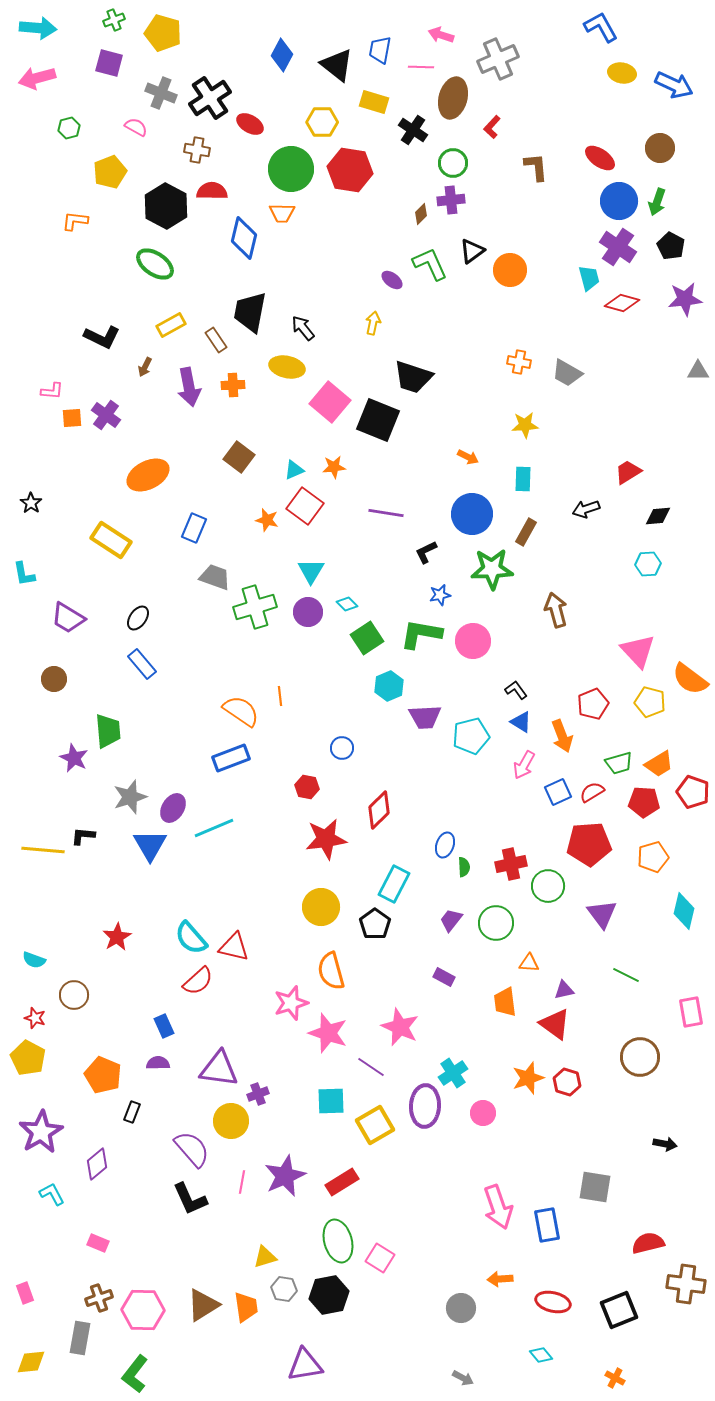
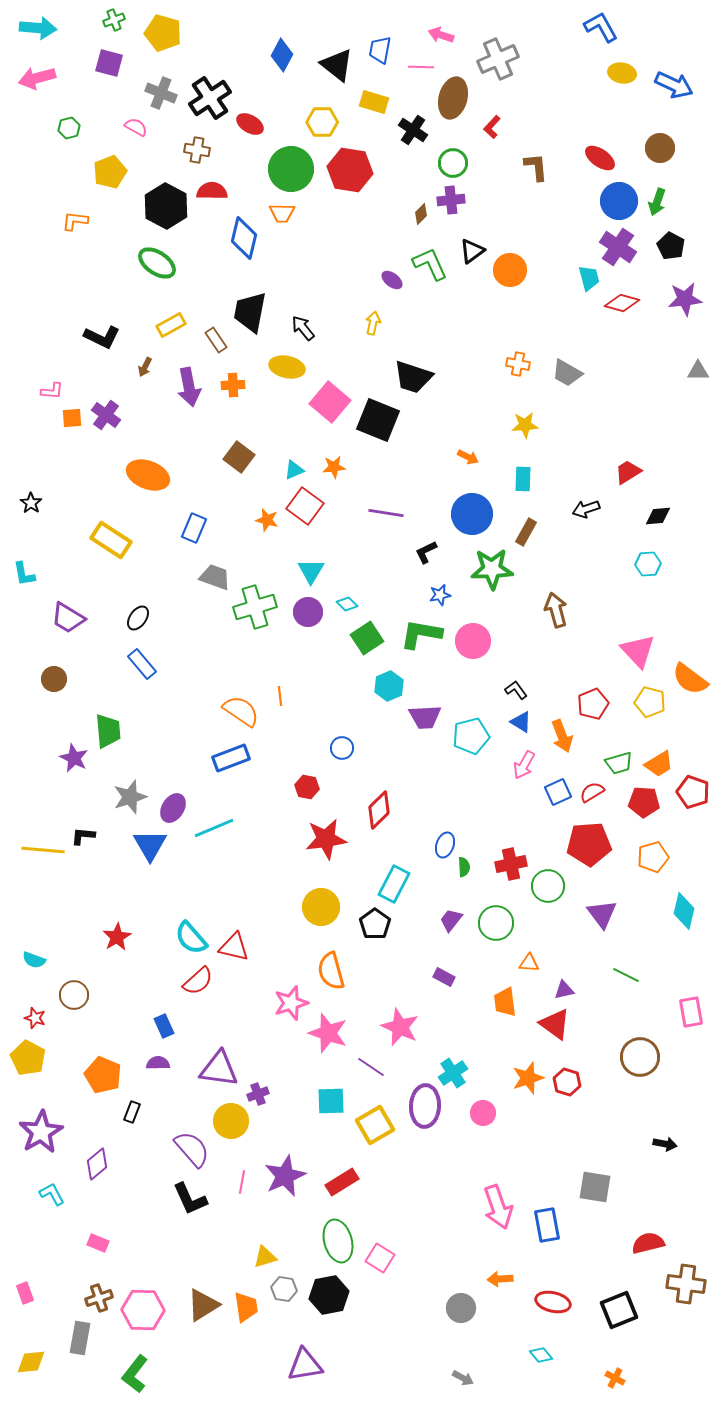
green ellipse at (155, 264): moved 2 px right, 1 px up
orange cross at (519, 362): moved 1 px left, 2 px down
orange ellipse at (148, 475): rotated 48 degrees clockwise
